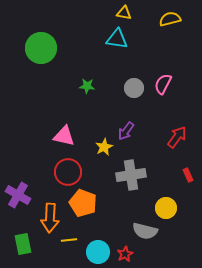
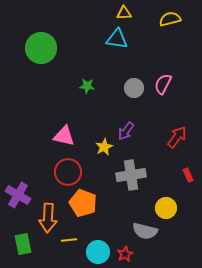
yellow triangle: rotated 14 degrees counterclockwise
orange arrow: moved 2 px left
